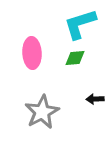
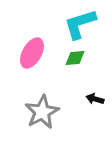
pink ellipse: rotated 32 degrees clockwise
black arrow: rotated 18 degrees clockwise
